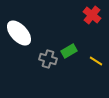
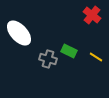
green rectangle: rotated 56 degrees clockwise
yellow line: moved 4 px up
